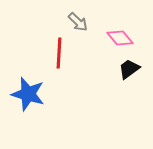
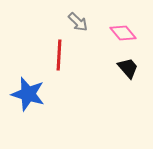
pink diamond: moved 3 px right, 5 px up
red line: moved 2 px down
black trapezoid: moved 1 px left, 1 px up; rotated 85 degrees clockwise
